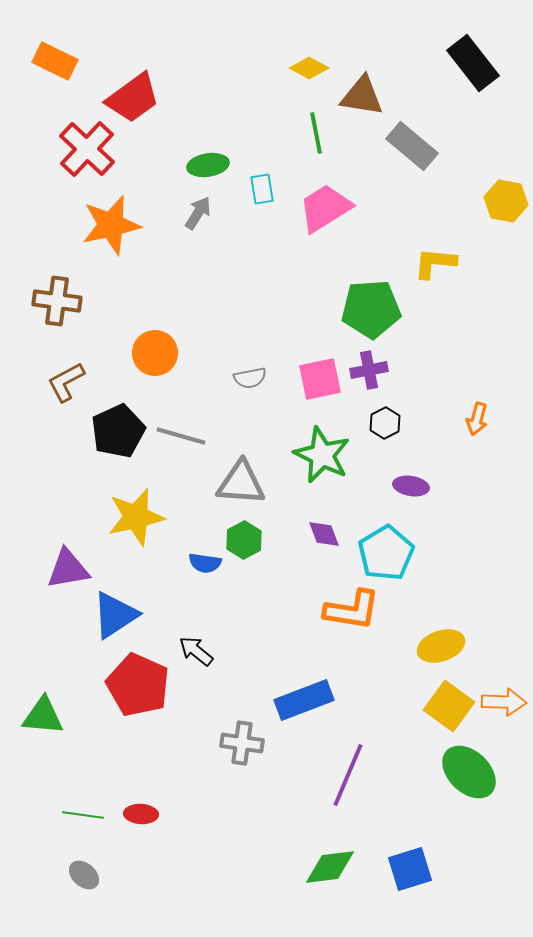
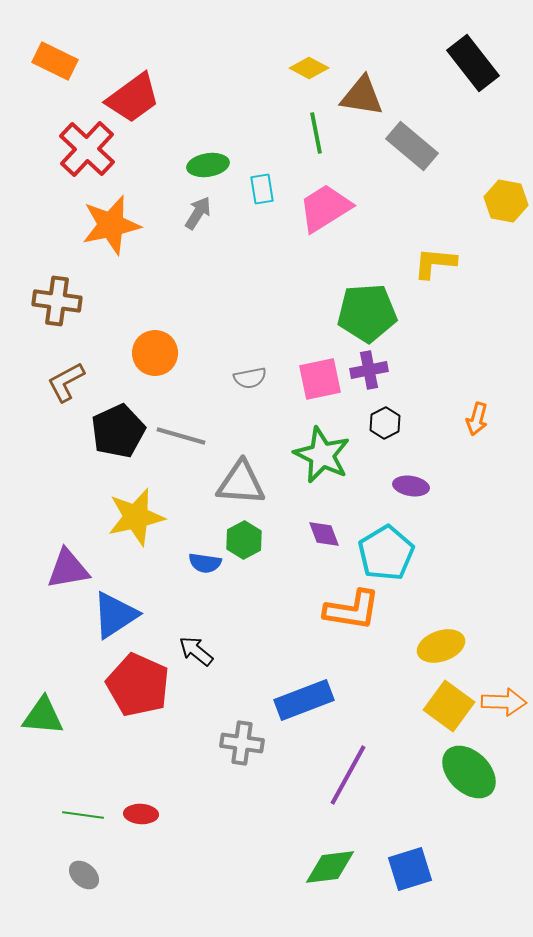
green pentagon at (371, 309): moved 4 px left, 4 px down
purple line at (348, 775): rotated 6 degrees clockwise
